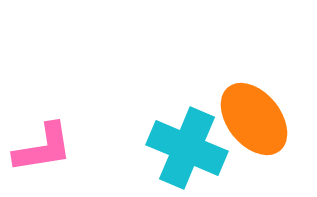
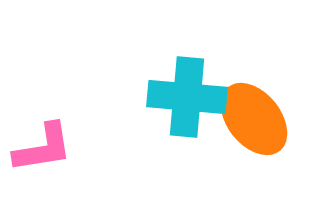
cyan cross: moved 51 px up; rotated 18 degrees counterclockwise
